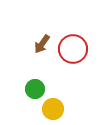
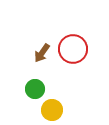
brown arrow: moved 9 px down
yellow circle: moved 1 px left, 1 px down
